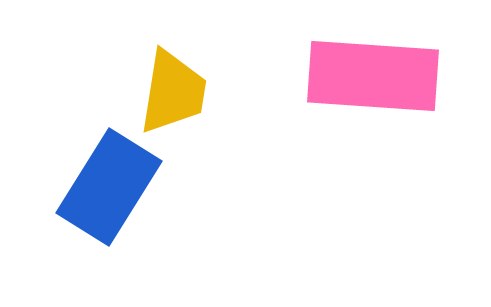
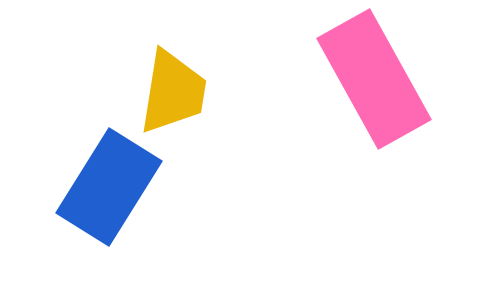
pink rectangle: moved 1 px right, 3 px down; rotated 57 degrees clockwise
